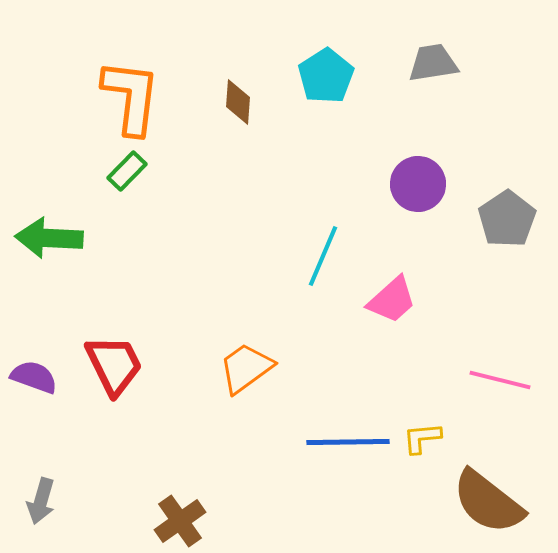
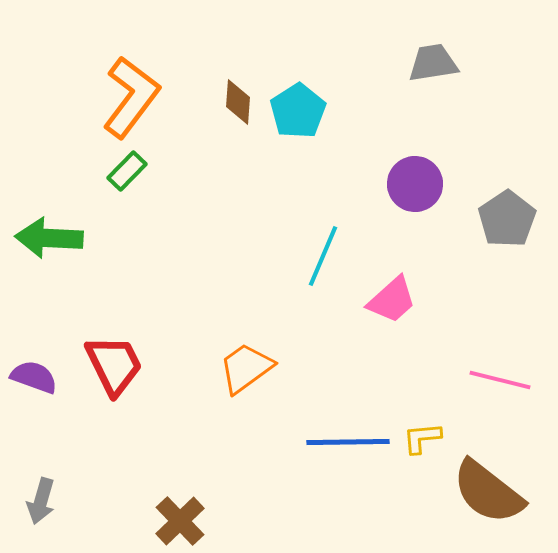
cyan pentagon: moved 28 px left, 35 px down
orange L-shape: rotated 30 degrees clockwise
purple circle: moved 3 px left
brown semicircle: moved 10 px up
brown cross: rotated 9 degrees counterclockwise
